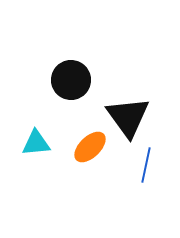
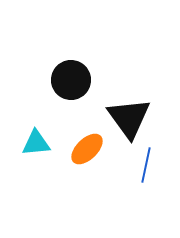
black triangle: moved 1 px right, 1 px down
orange ellipse: moved 3 px left, 2 px down
